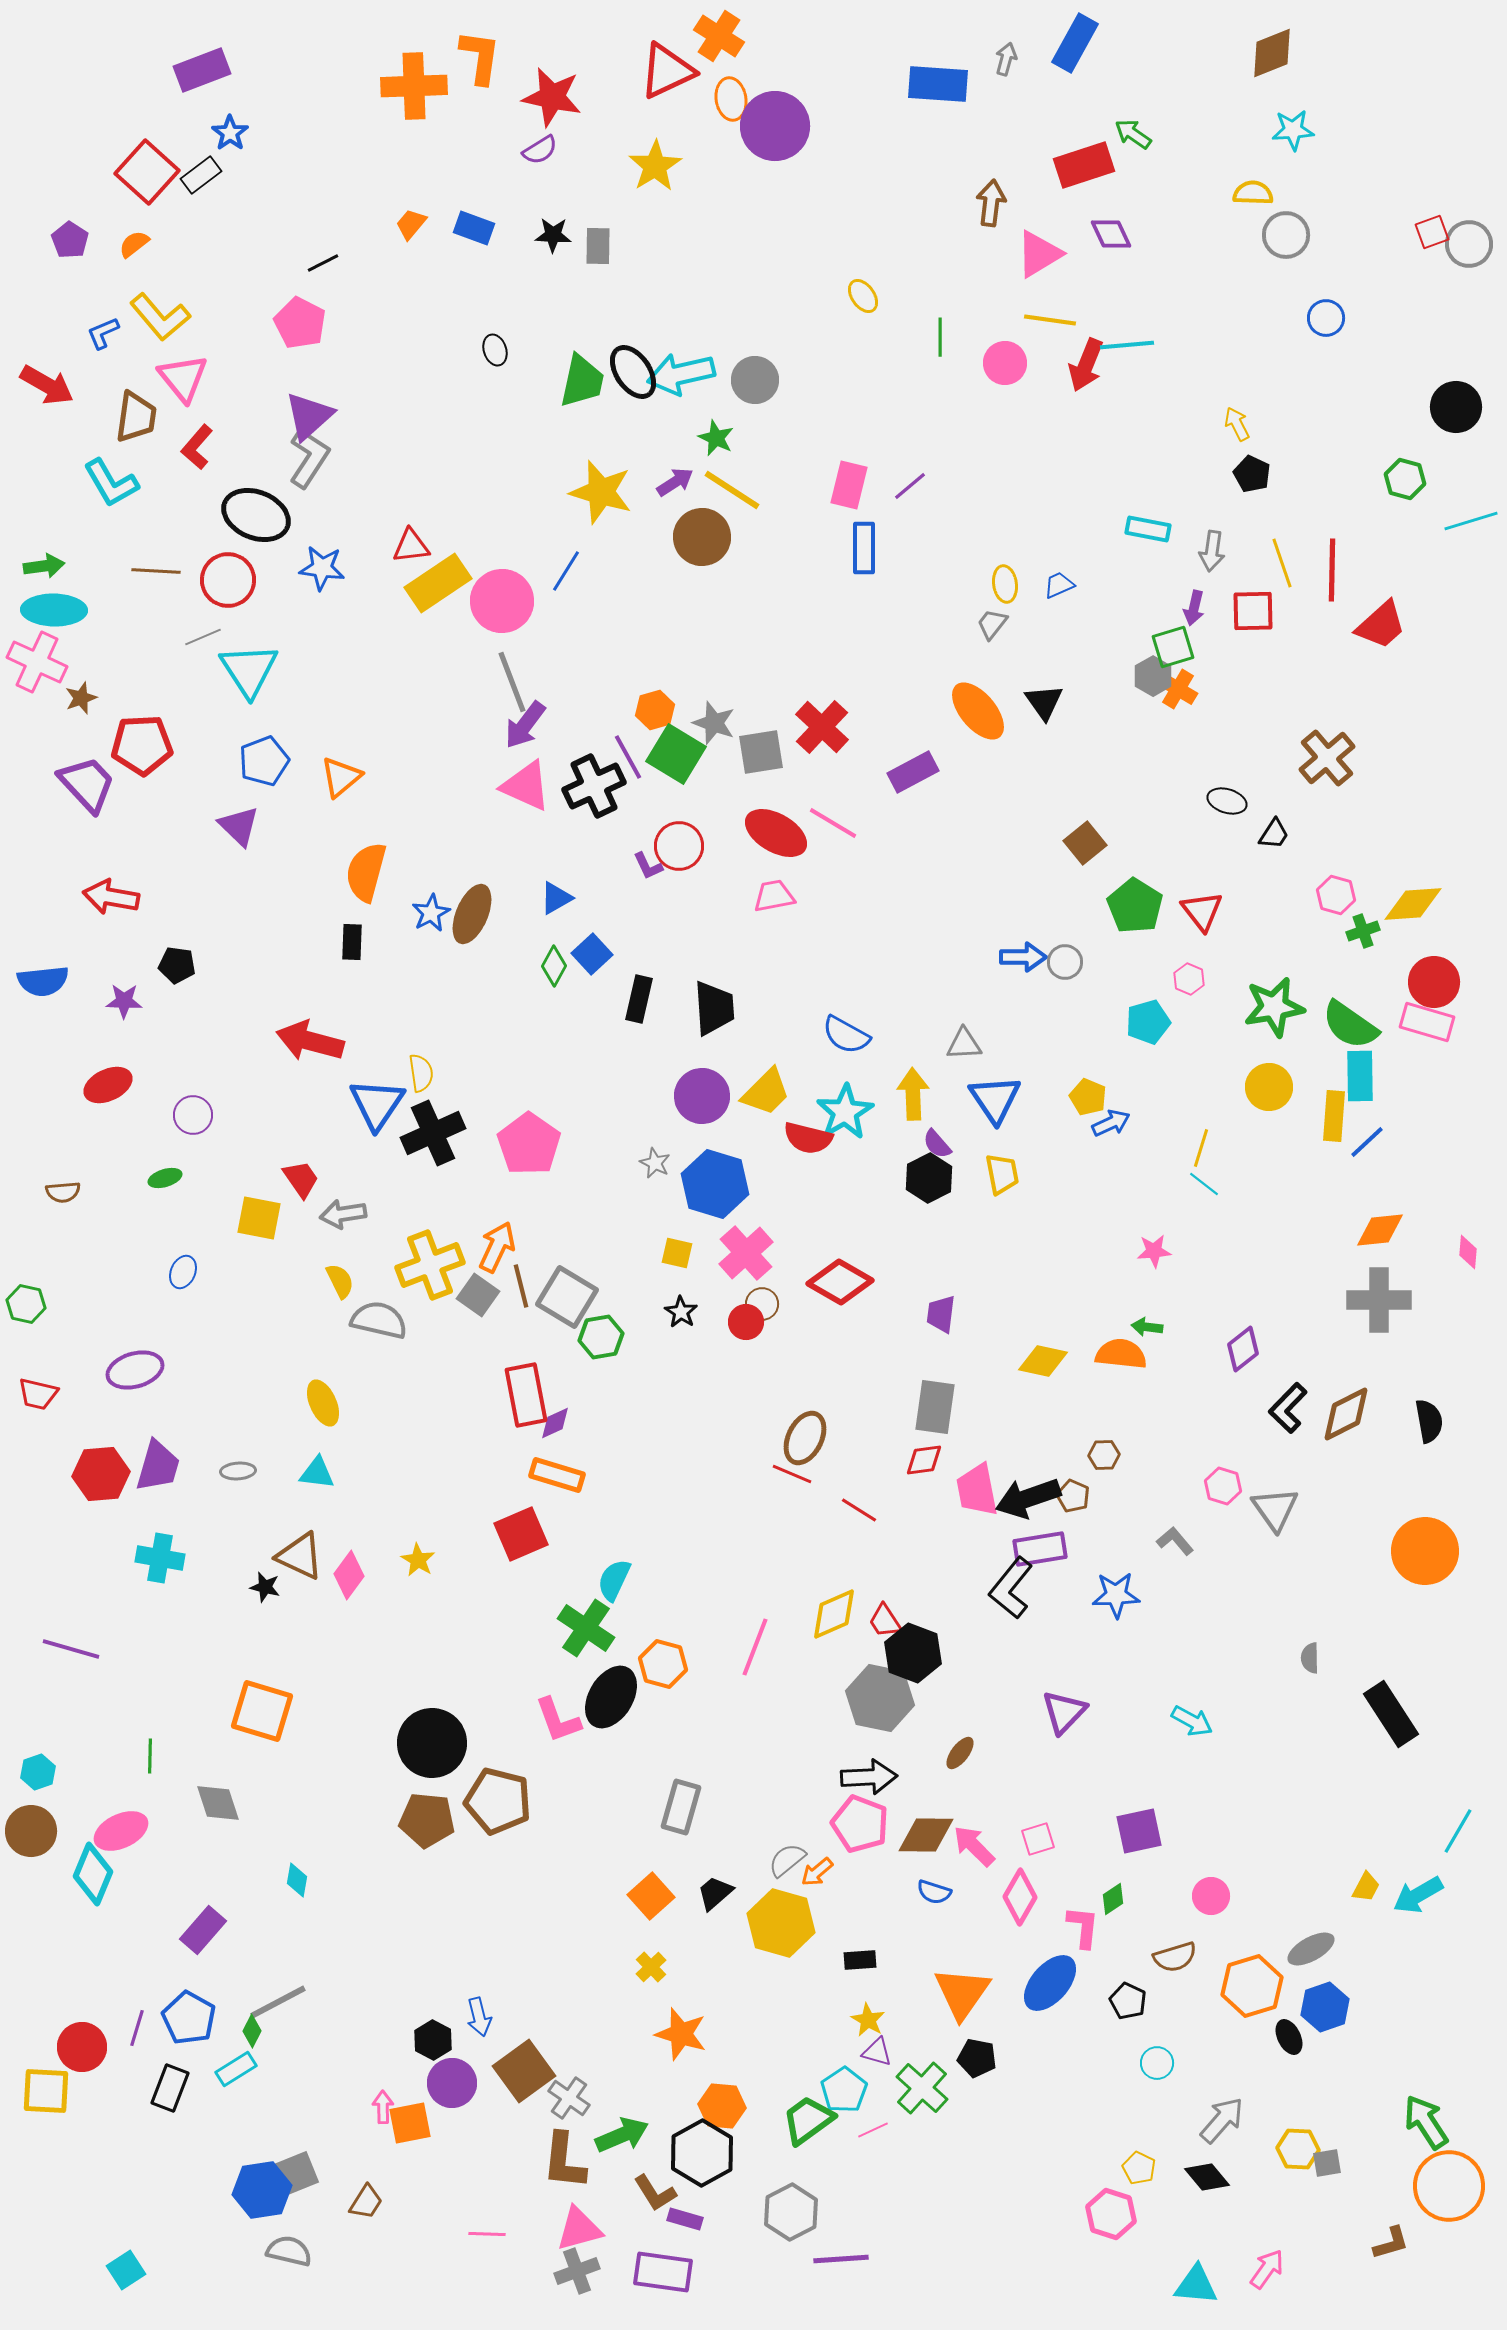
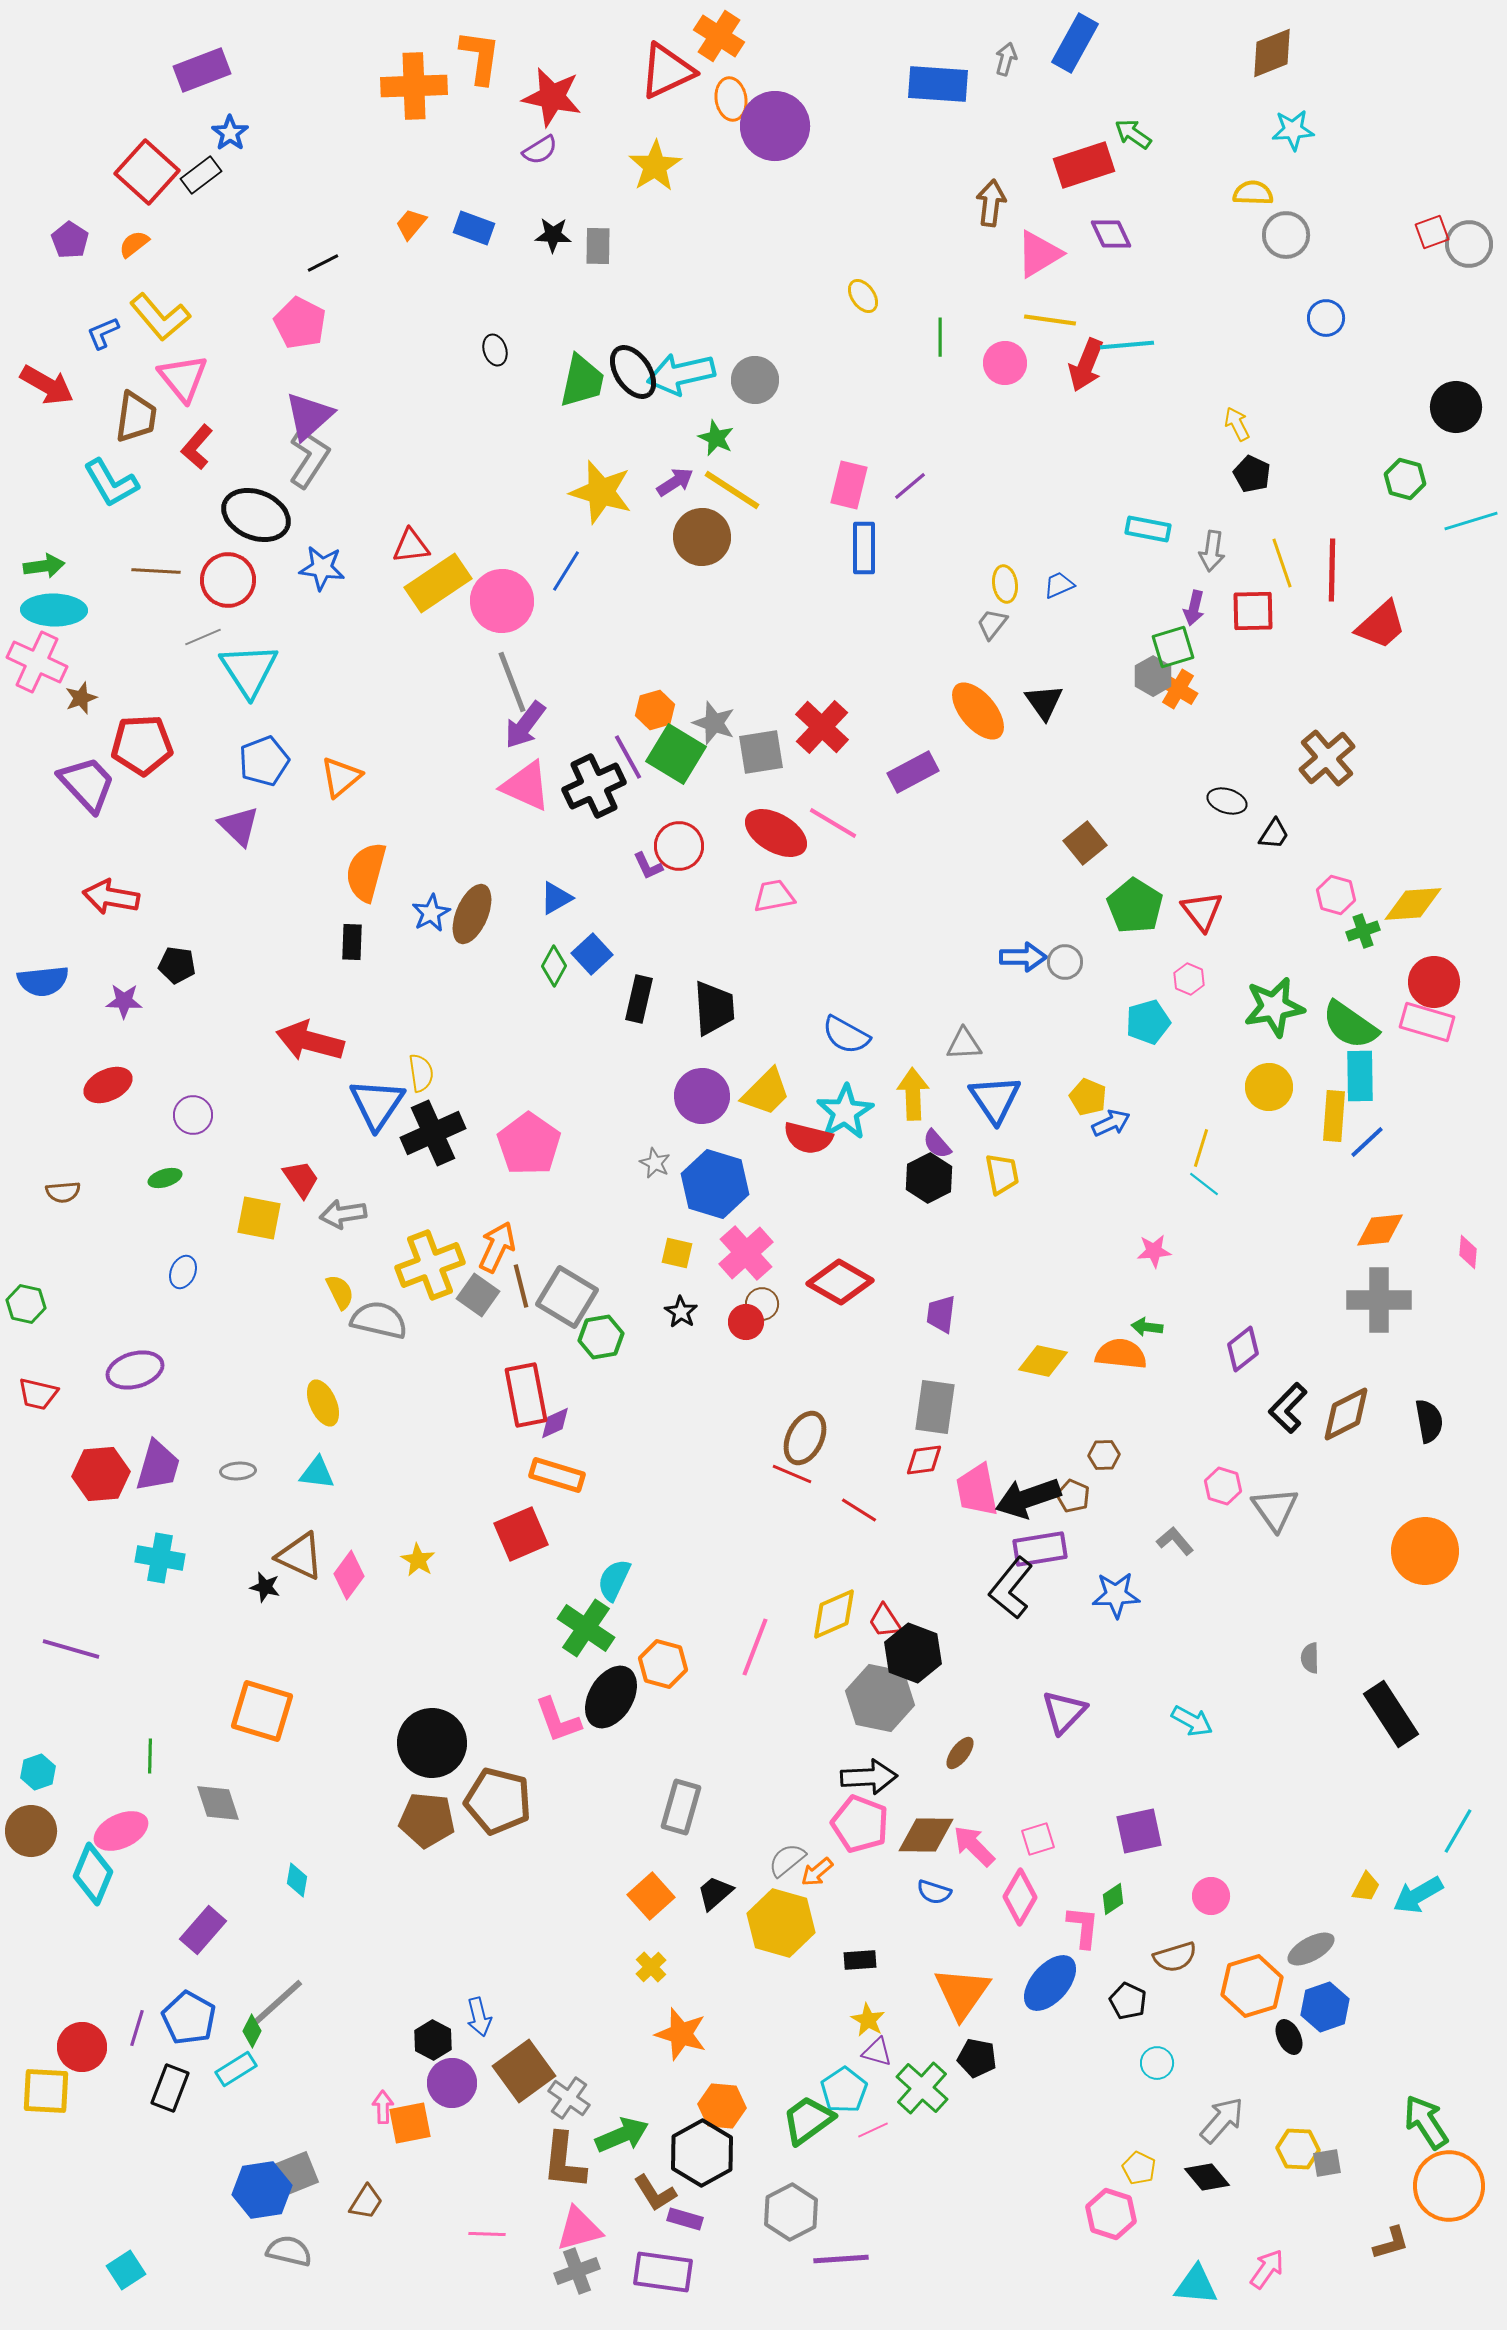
yellow semicircle at (340, 1281): moved 11 px down
gray line at (278, 2002): rotated 14 degrees counterclockwise
